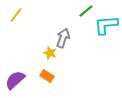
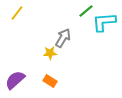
yellow line: moved 1 px right, 2 px up
cyan L-shape: moved 2 px left, 3 px up
gray arrow: rotated 12 degrees clockwise
yellow star: rotated 24 degrees counterclockwise
orange rectangle: moved 3 px right, 5 px down
